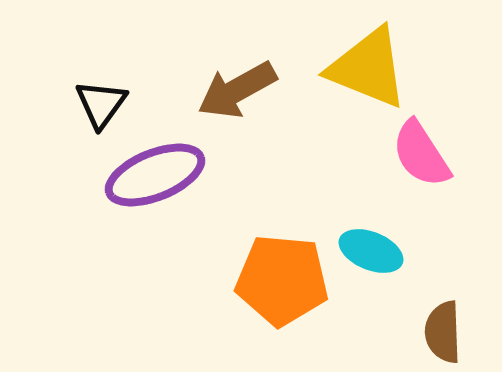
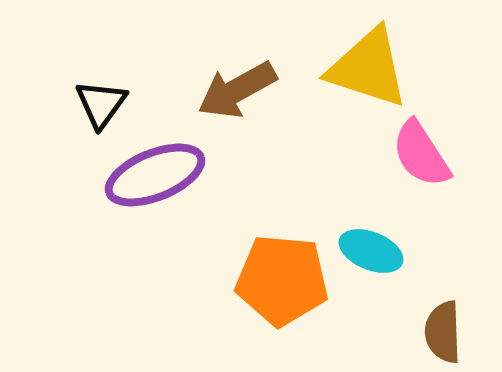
yellow triangle: rotated 4 degrees counterclockwise
